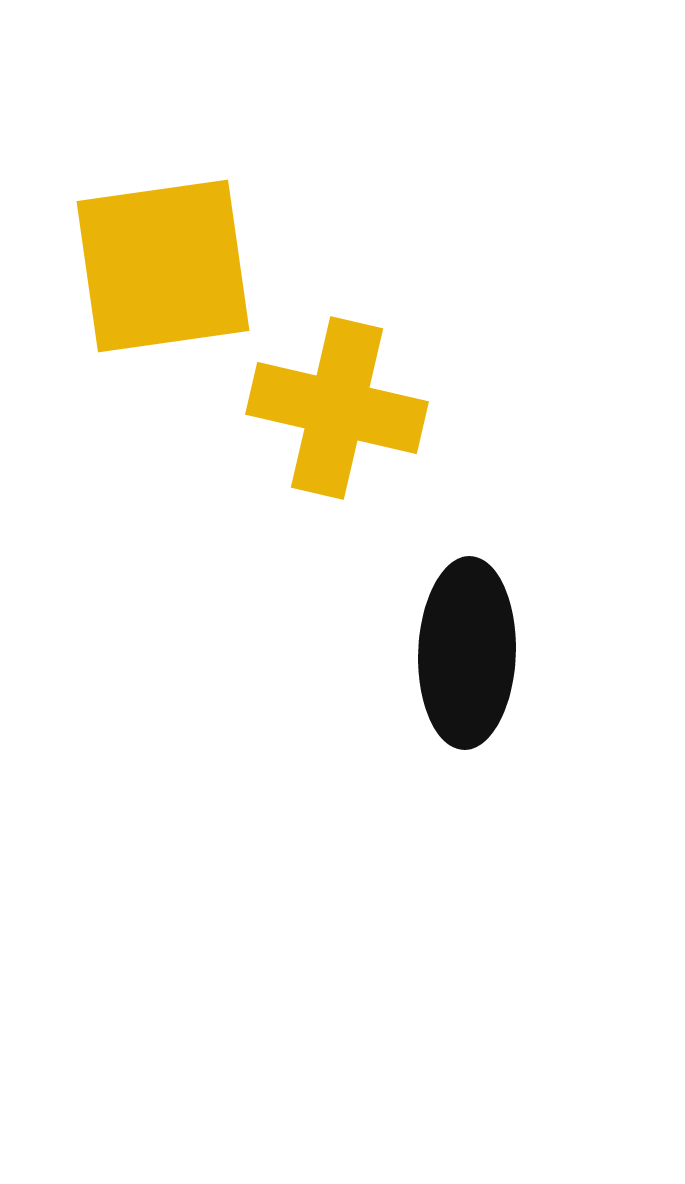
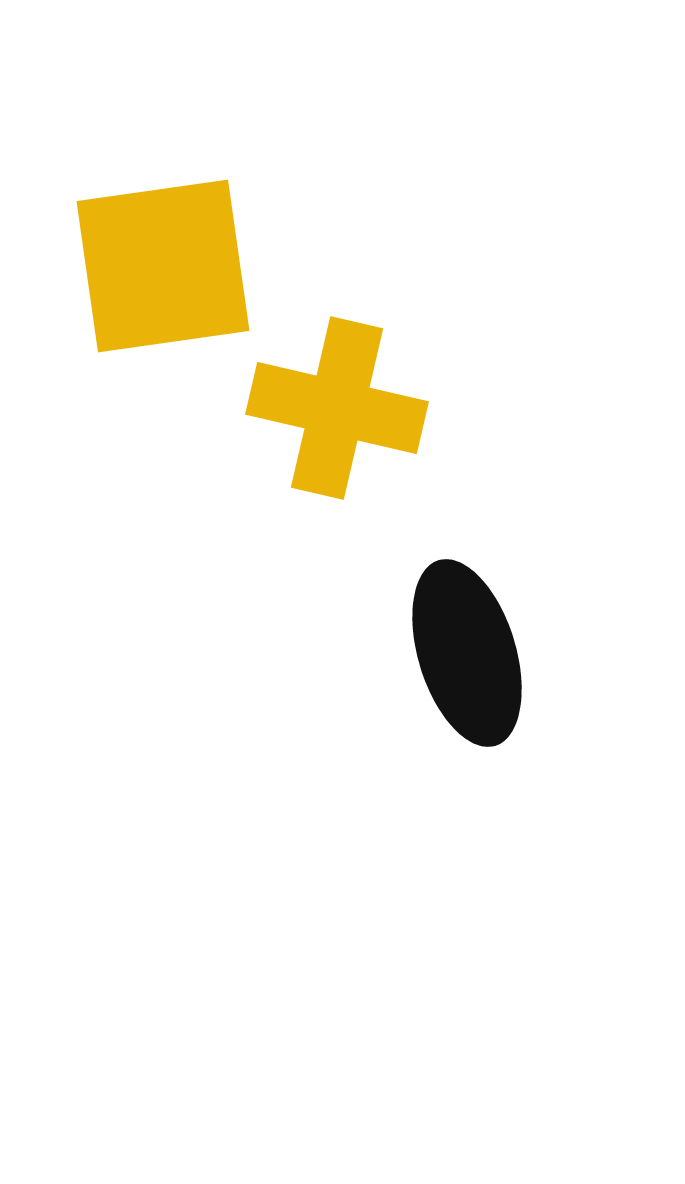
black ellipse: rotated 19 degrees counterclockwise
